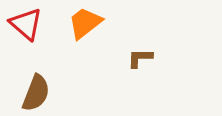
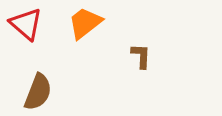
brown L-shape: moved 1 px right, 2 px up; rotated 92 degrees clockwise
brown semicircle: moved 2 px right, 1 px up
